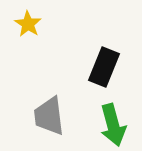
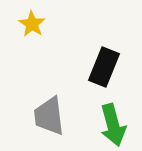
yellow star: moved 4 px right
